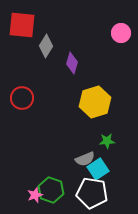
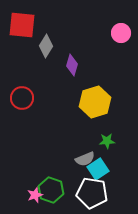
purple diamond: moved 2 px down
